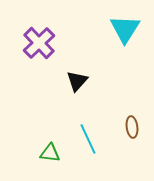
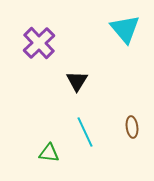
cyan triangle: rotated 12 degrees counterclockwise
black triangle: rotated 10 degrees counterclockwise
cyan line: moved 3 px left, 7 px up
green triangle: moved 1 px left
